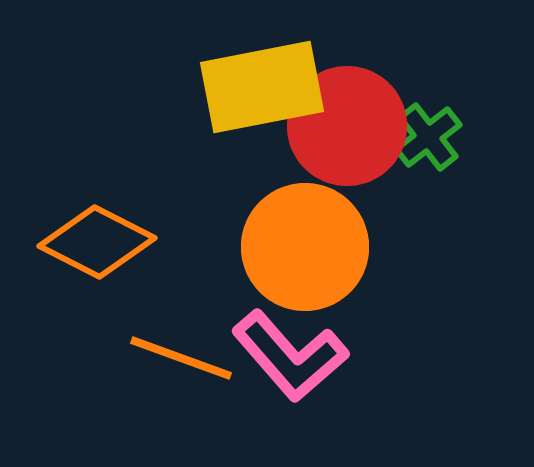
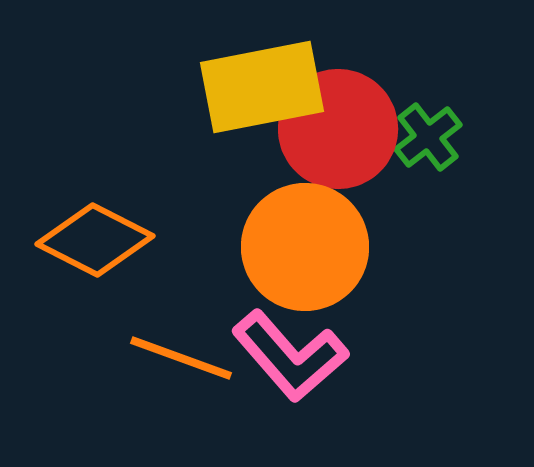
red circle: moved 9 px left, 3 px down
orange diamond: moved 2 px left, 2 px up
